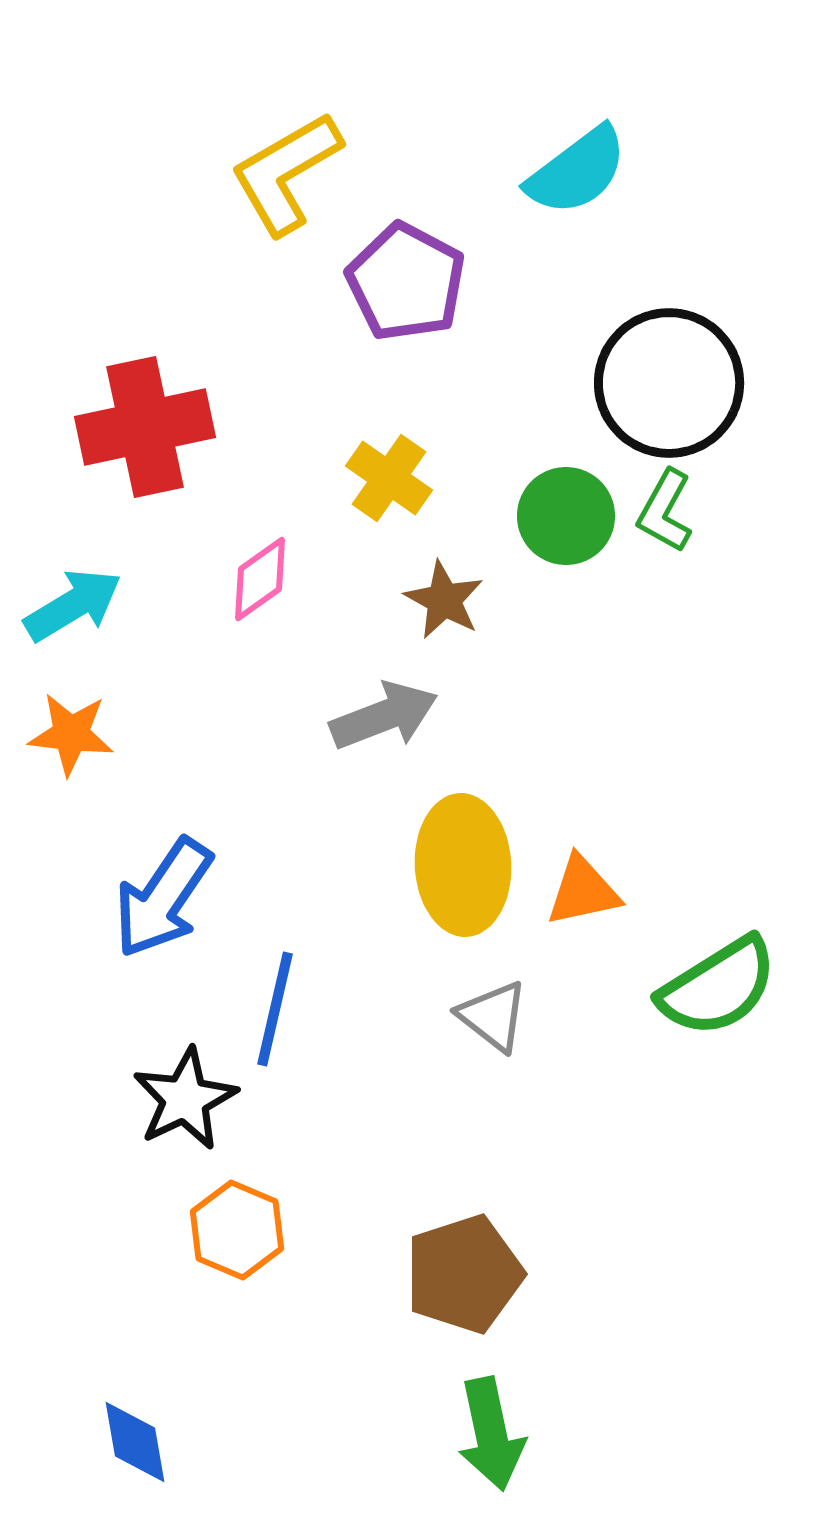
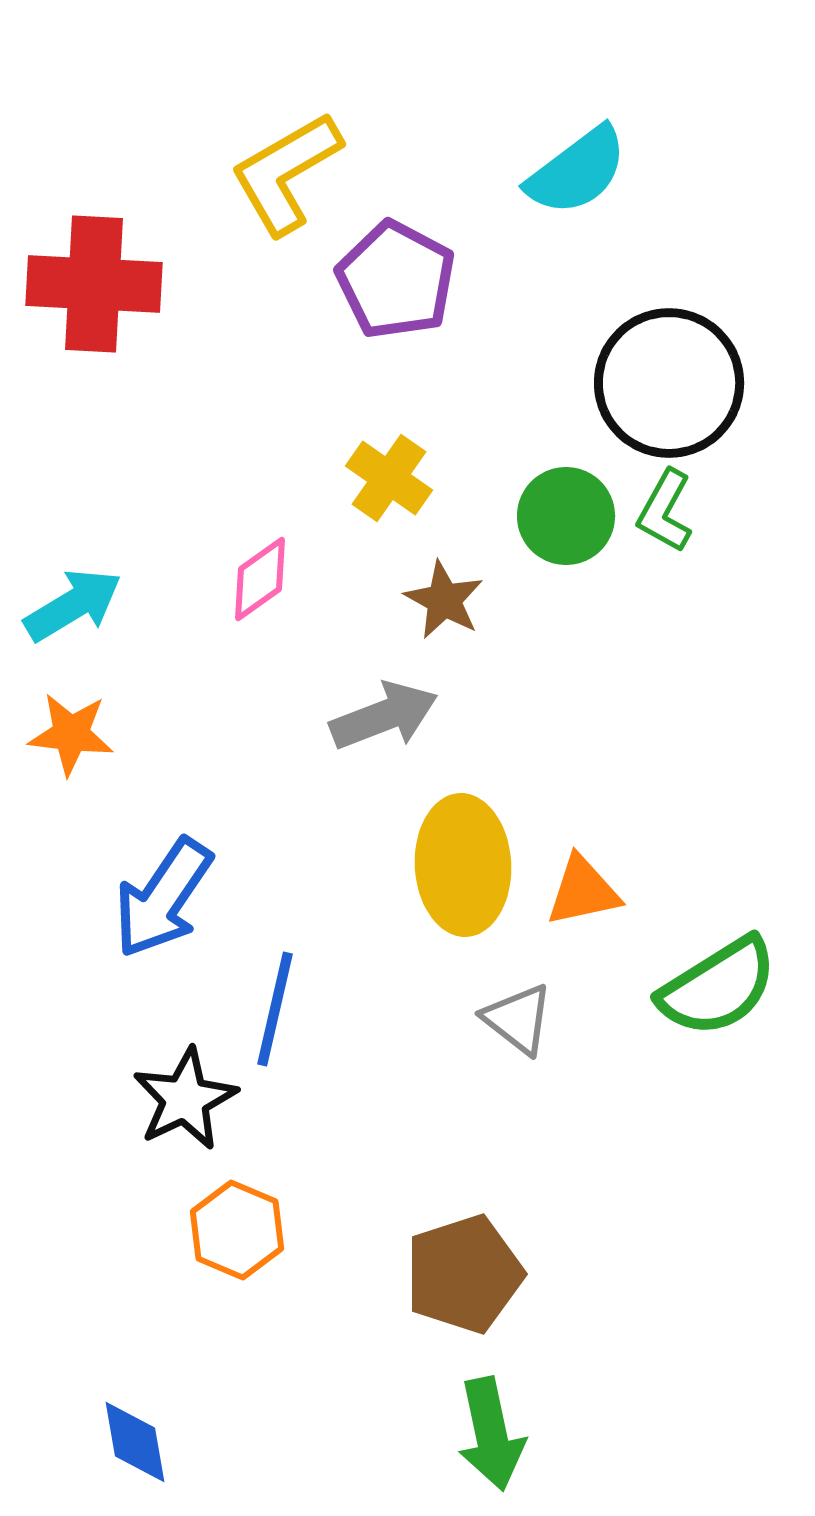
purple pentagon: moved 10 px left, 2 px up
red cross: moved 51 px left, 143 px up; rotated 15 degrees clockwise
gray triangle: moved 25 px right, 3 px down
